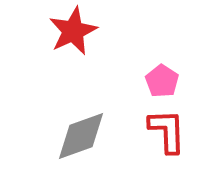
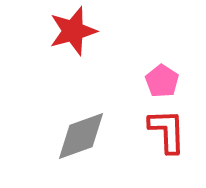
red star: rotated 9 degrees clockwise
